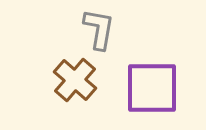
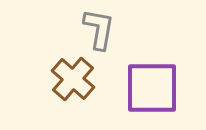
brown cross: moved 2 px left, 1 px up
